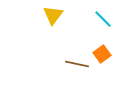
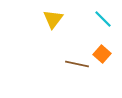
yellow triangle: moved 4 px down
orange square: rotated 12 degrees counterclockwise
